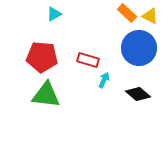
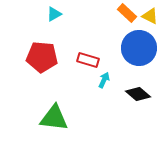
green triangle: moved 8 px right, 23 px down
